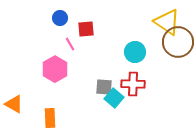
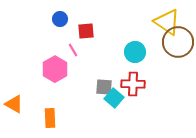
blue circle: moved 1 px down
red square: moved 2 px down
pink line: moved 3 px right, 6 px down
